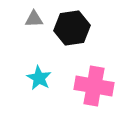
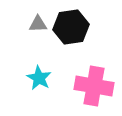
gray triangle: moved 4 px right, 5 px down
black hexagon: moved 1 px left, 1 px up
